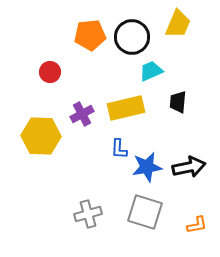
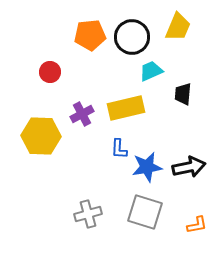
yellow trapezoid: moved 3 px down
black trapezoid: moved 5 px right, 8 px up
